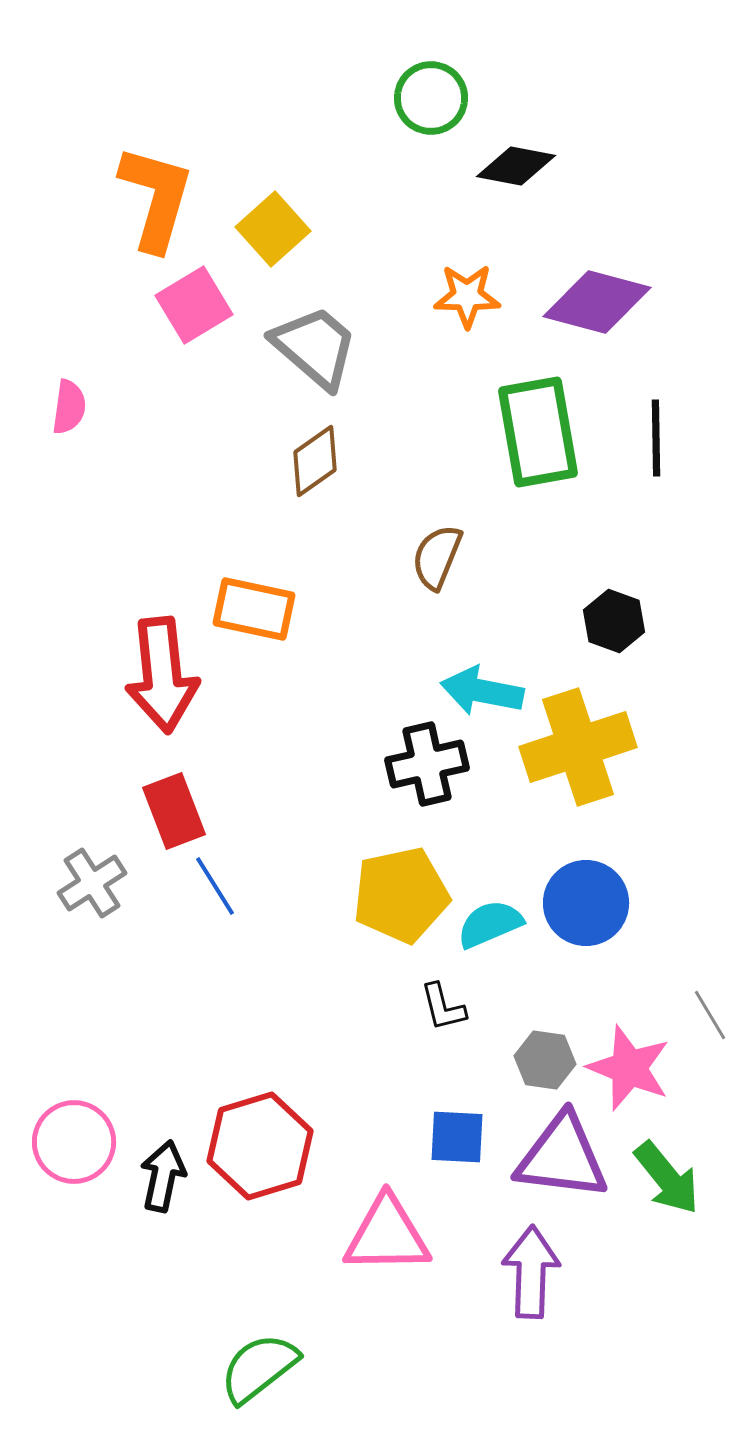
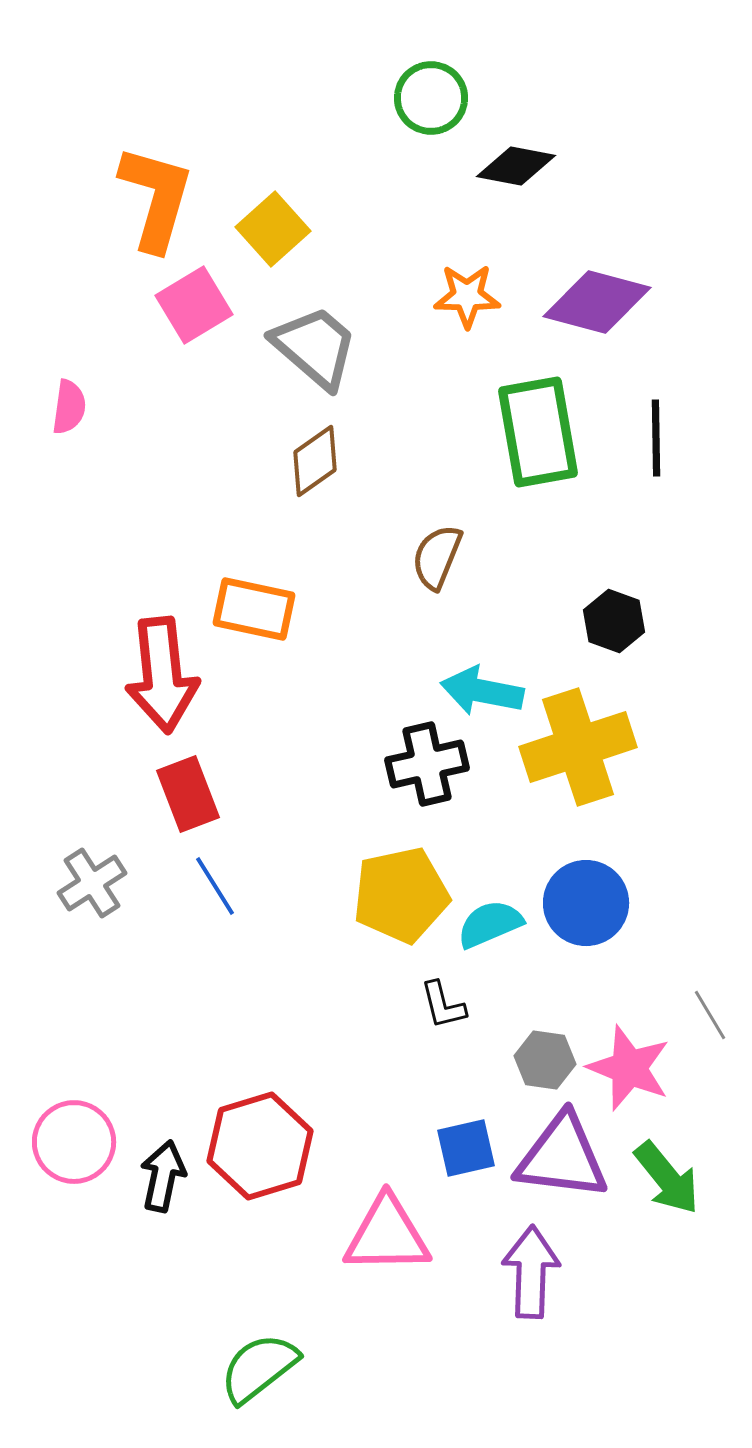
red rectangle: moved 14 px right, 17 px up
black L-shape: moved 2 px up
blue square: moved 9 px right, 11 px down; rotated 16 degrees counterclockwise
